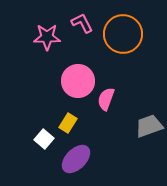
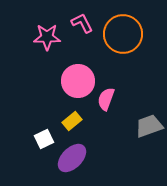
yellow rectangle: moved 4 px right, 2 px up; rotated 18 degrees clockwise
white square: rotated 24 degrees clockwise
purple ellipse: moved 4 px left, 1 px up
